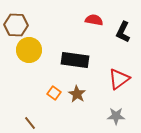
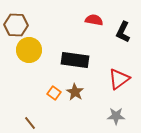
brown star: moved 2 px left, 2 px up
